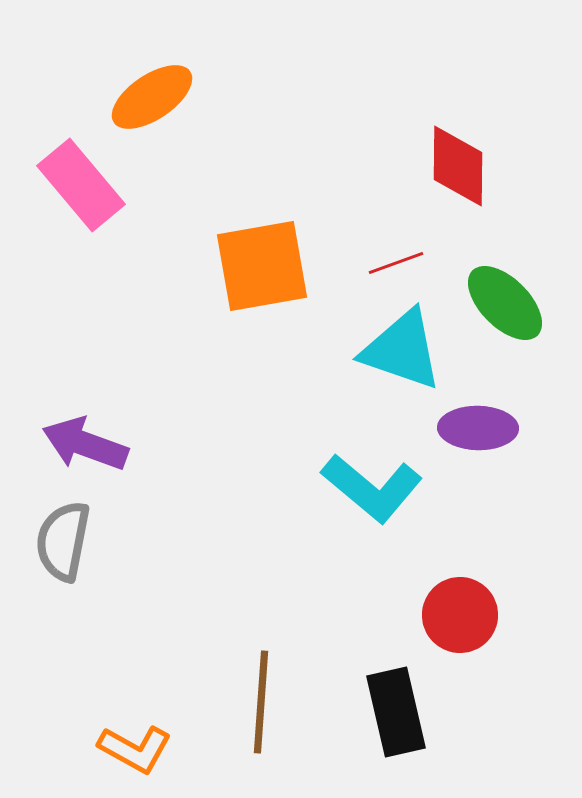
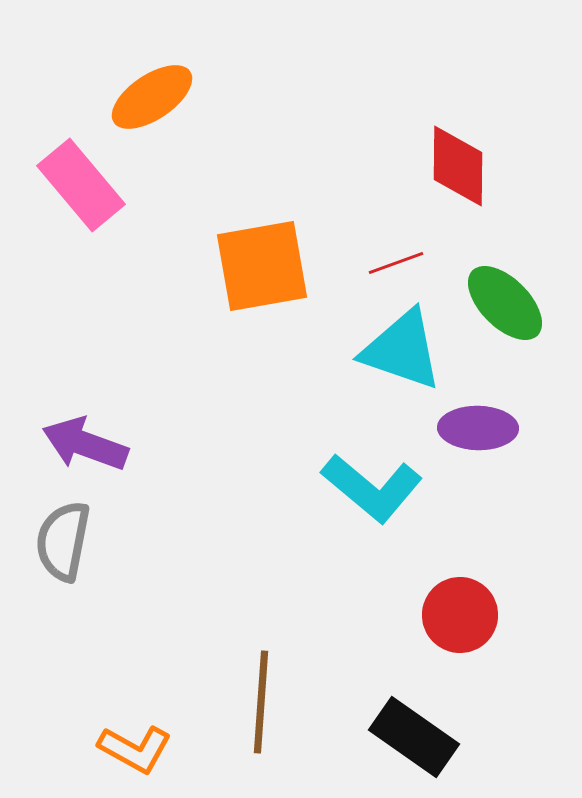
black rectangle: moved 18 px right, 25 px down; rotated 42 degrees counterclockwise
